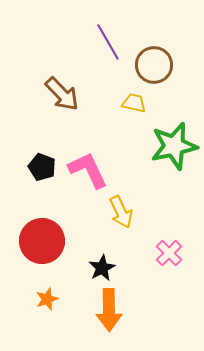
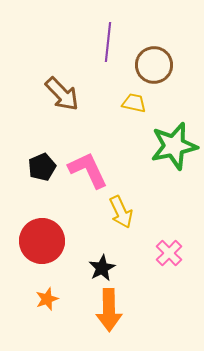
purple line: rotated 36 degrees clockwise
black pentagon: rotated 28 degrees clockwise
